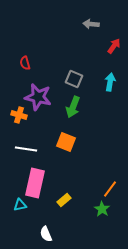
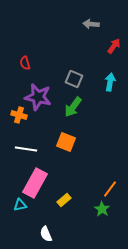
green arrow: rotated 15 degrees clockwise
pink rectangle: rotated 16 degrees clockwise
